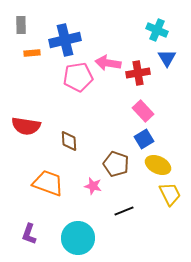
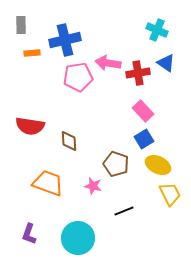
blue triangle: moved 1 px left, 5 px down; rotated 24 degrees counterclockwise
red semicircle: moved 4 px right
